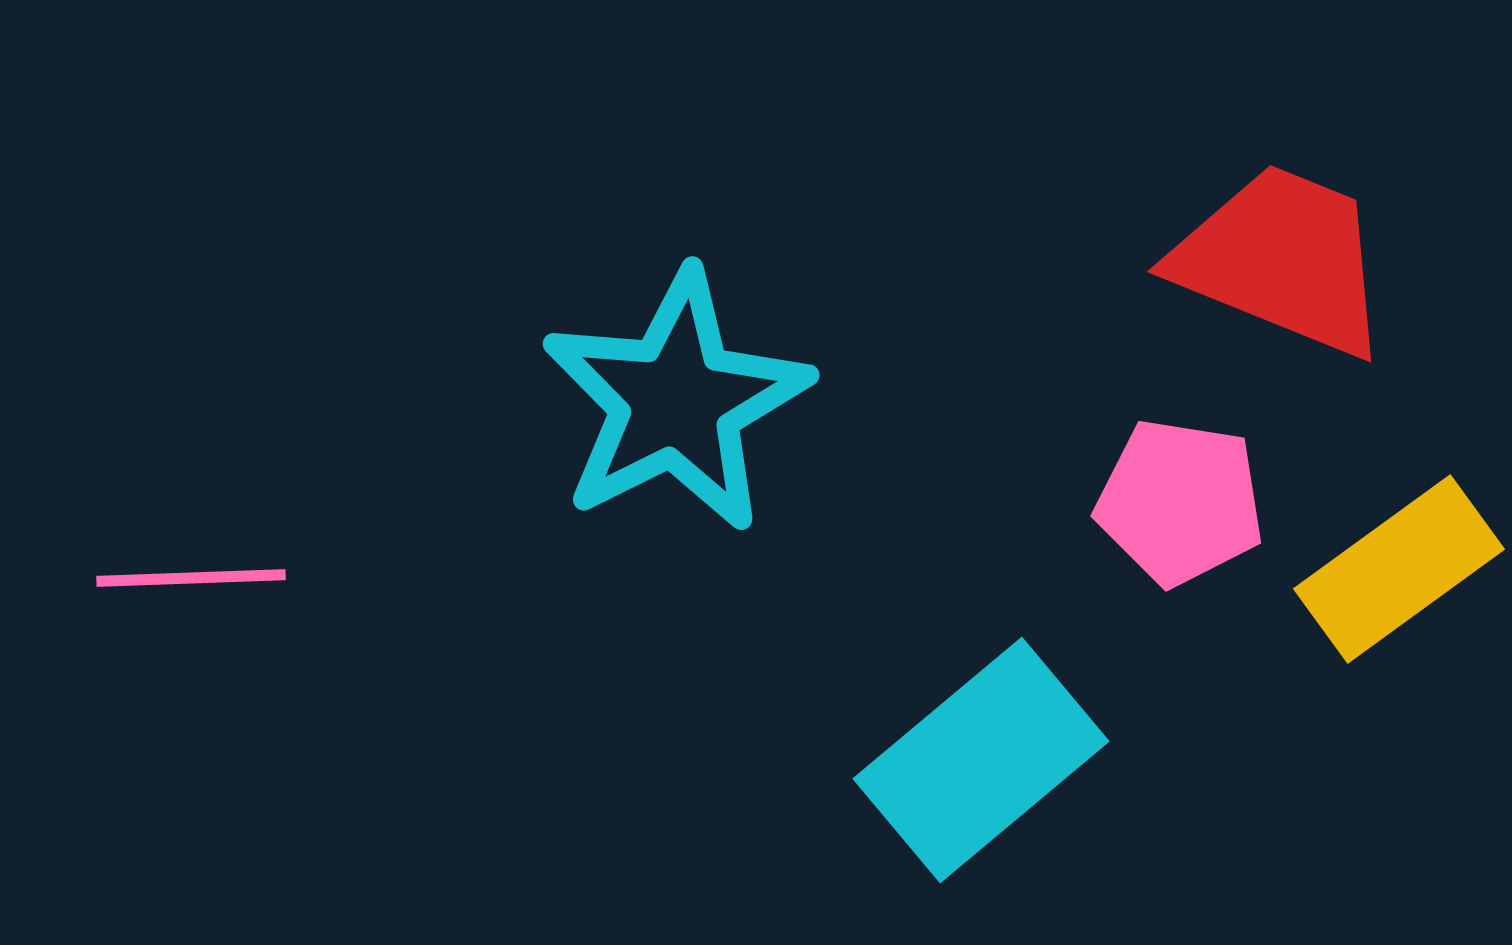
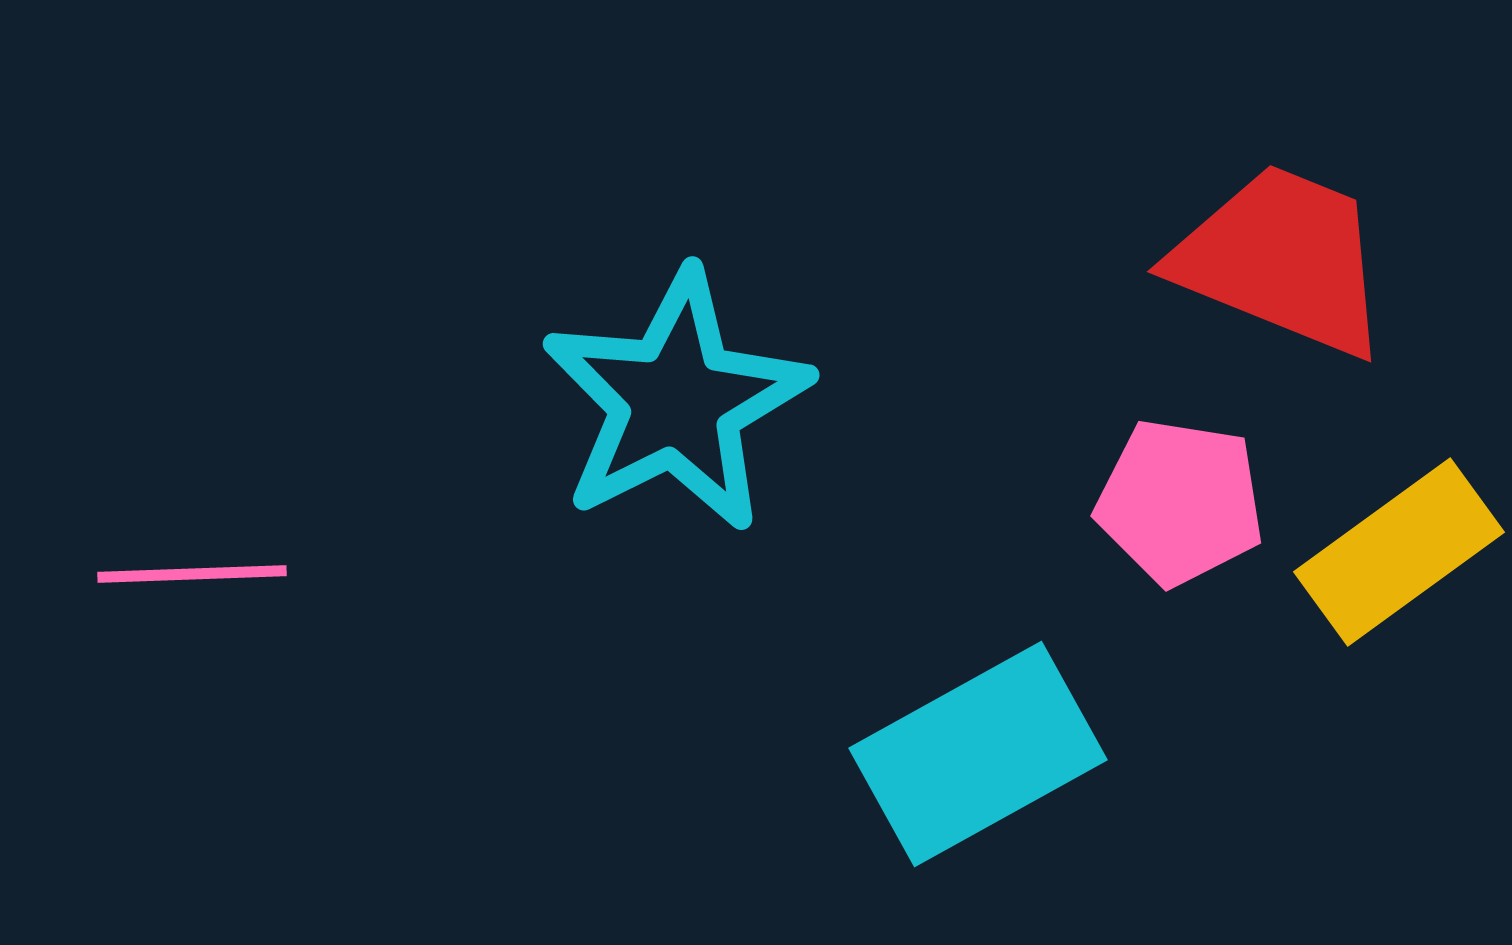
yellow rectangle: moved 17 px up
pink line: moved 1 px right, 4 px up
cyan rectangle: moved 3 px left, 6 px up; rotated 11 degrees clockwise
